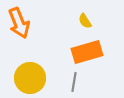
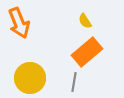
orange rectangle: rotated 24 degrees counterclockwise
